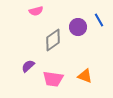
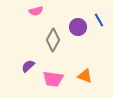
gray diamond: rotated 25 degrees counterclockwise
